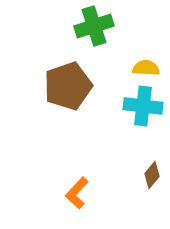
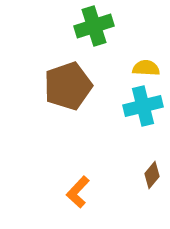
cyan cross: rotated 21 degrees counterclockwise
orange L-shape: moved 1 px right, 1 px up
